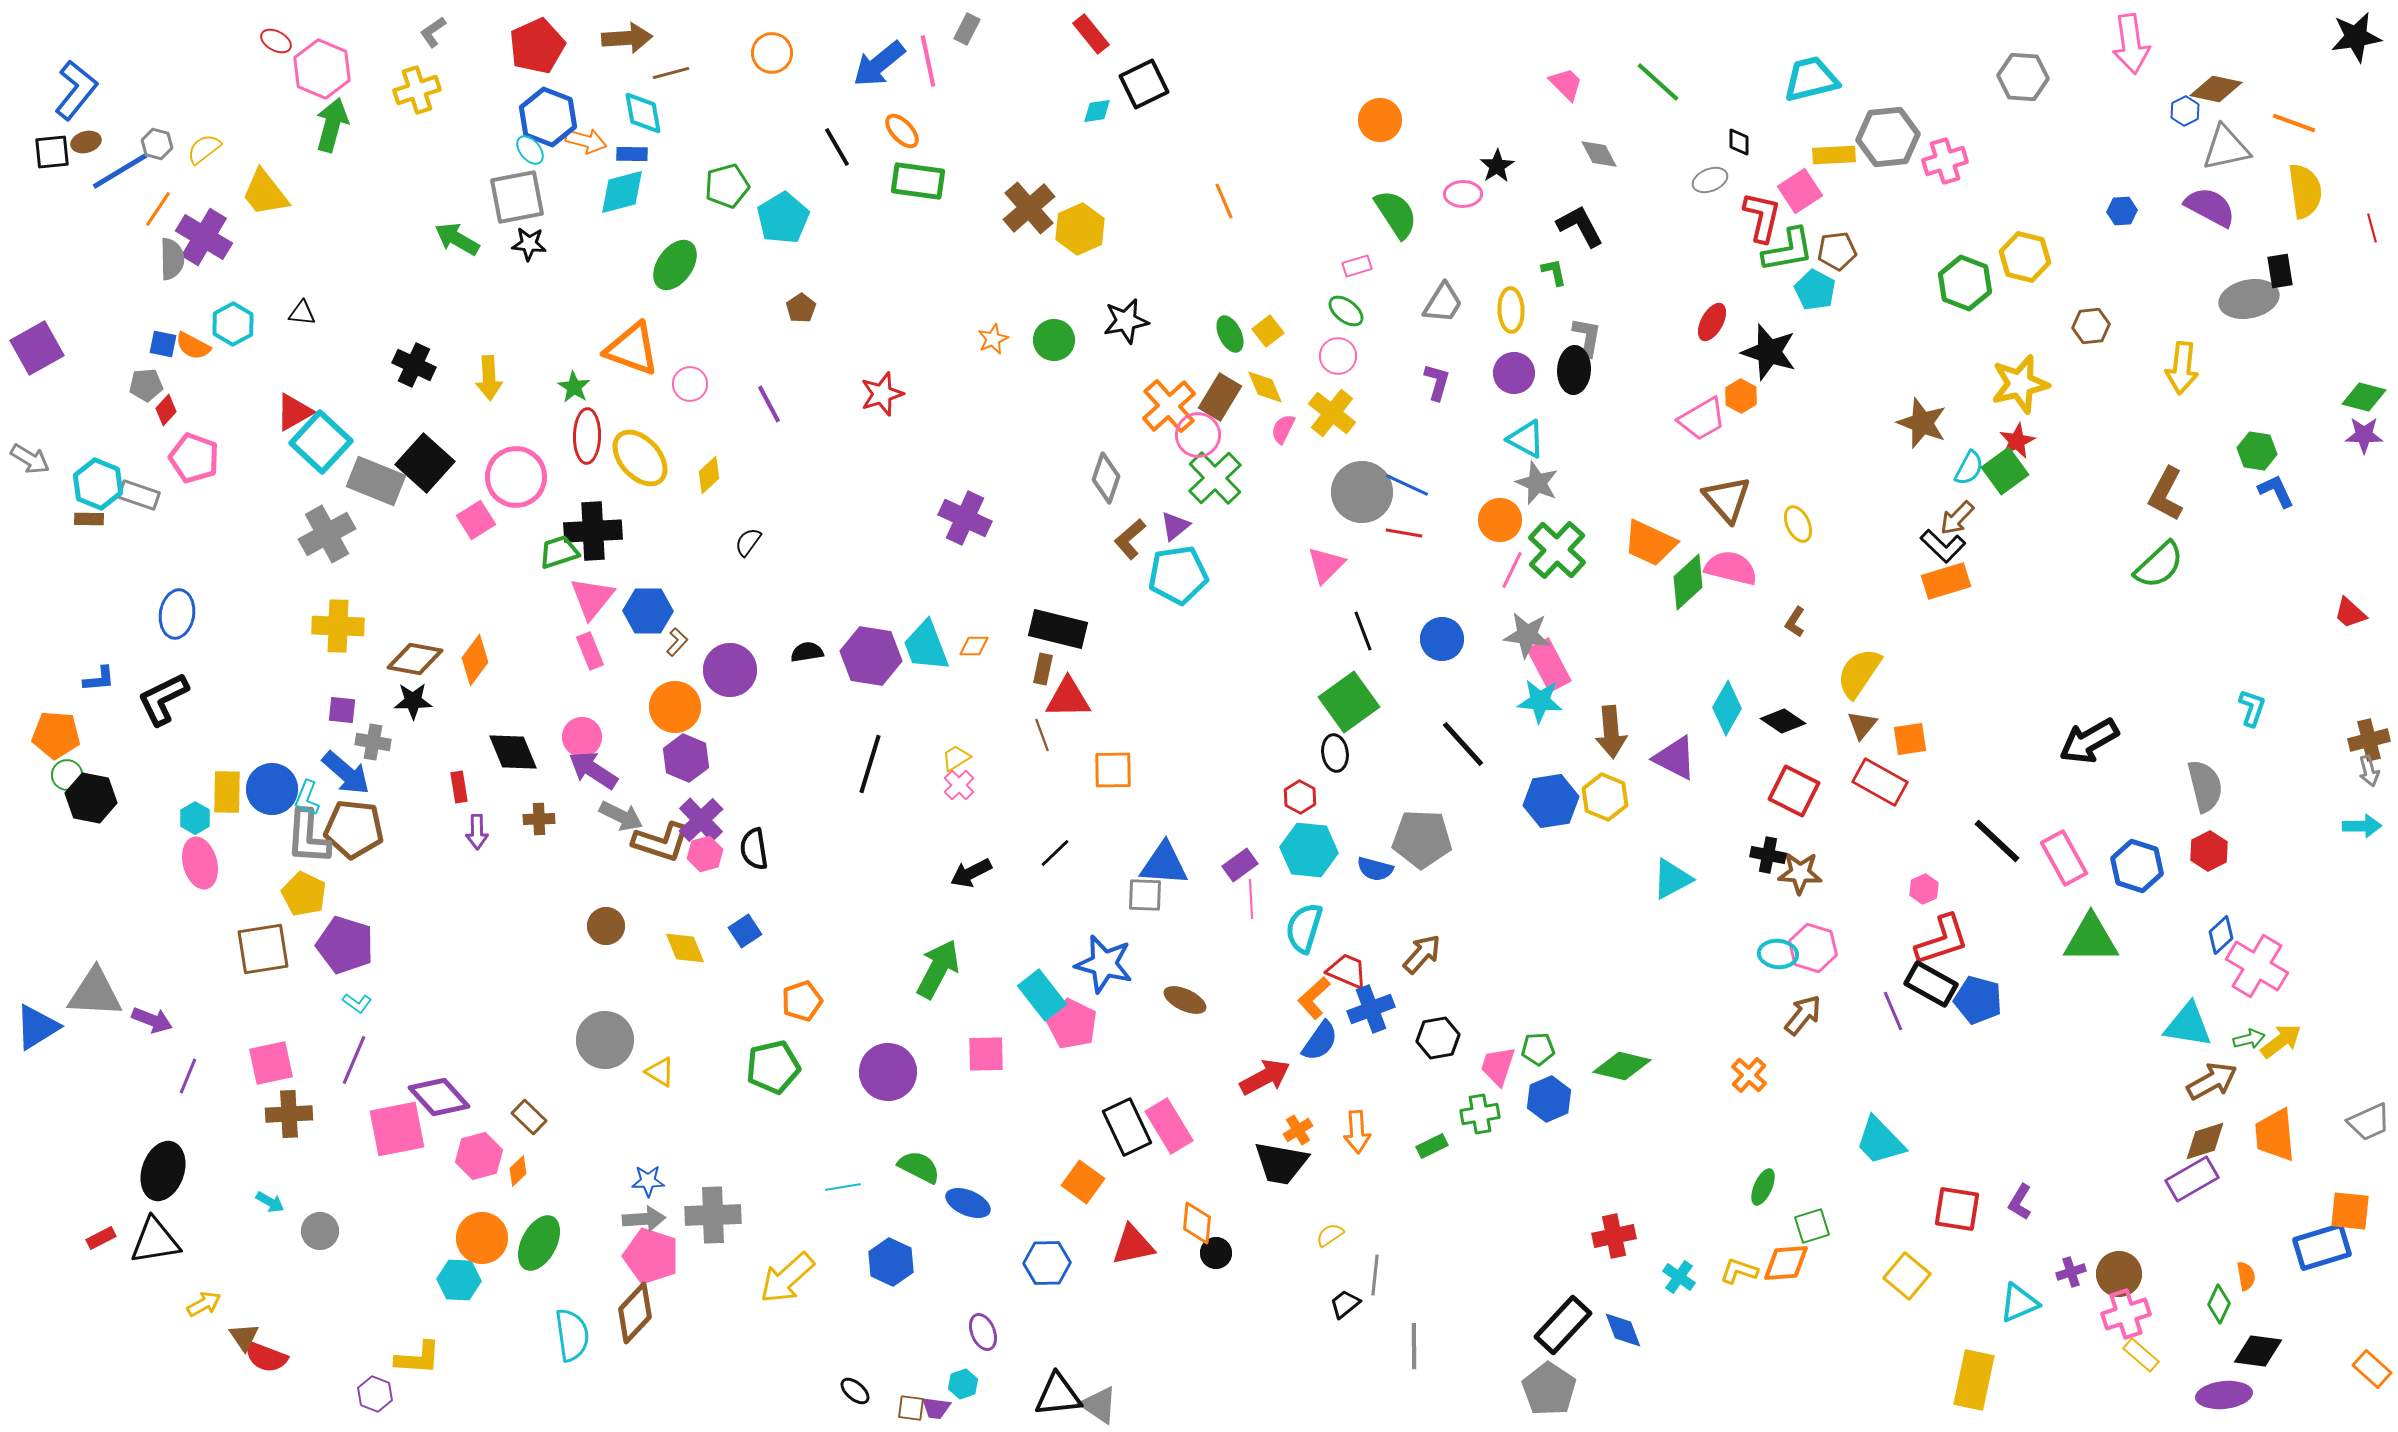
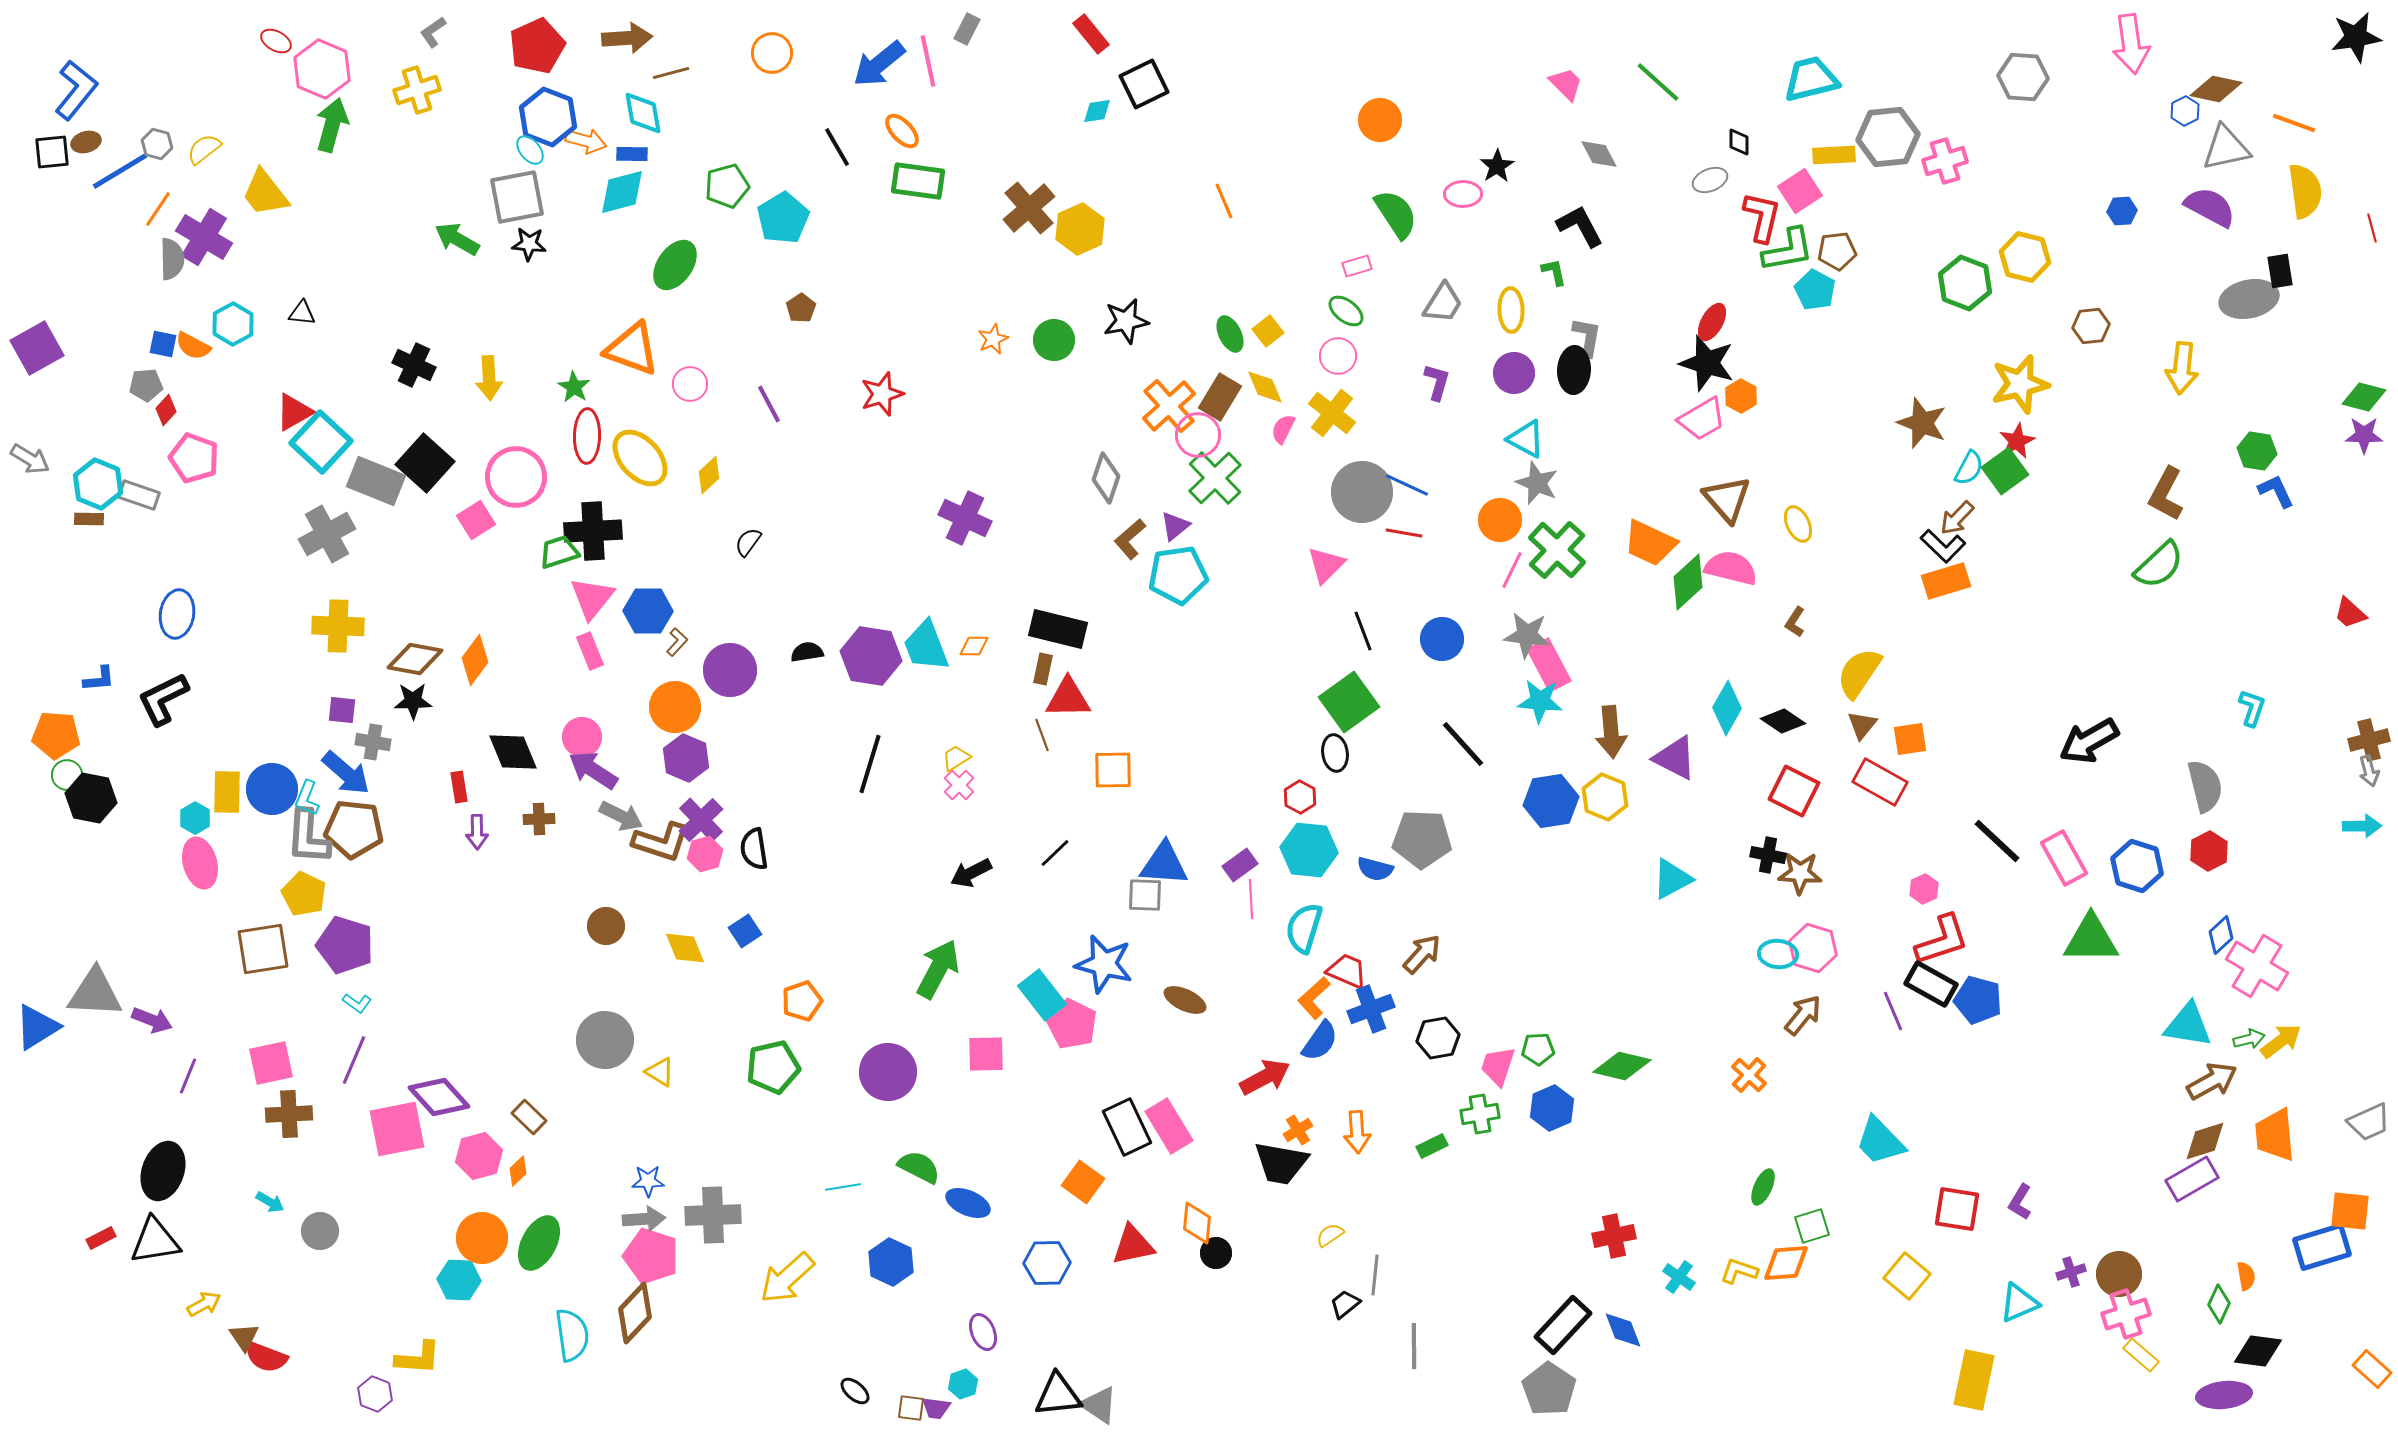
black star at (1769, 352): moved 62 px left, 11 px down
blue hexagon at (1549, 1099): moved 3 px right, 9 px down
